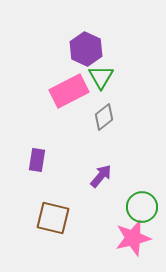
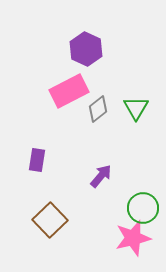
green triangle: moved 35 px right, 31 px down
gray diamond: moved 6 px left, 8 px up
green circle: moved 1 px right, 1 px down
brown square: moved 3 px left, 2 px down; rotated 32 degrees clockwise
